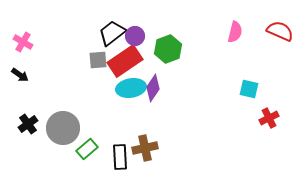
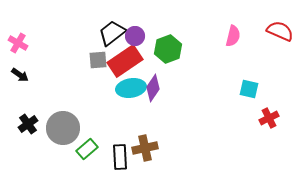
pink semicircle: moved 2 px left, 4 px down
pink cross: moved 5 px left, 1 px down
